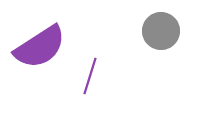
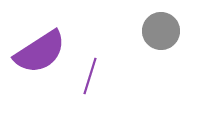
purple semicircle: moved 5 px down
